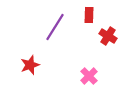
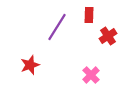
purple line: moved 2 px right
red cross: rotated 24 degrees clockwise
pink cross: moved 2 px right, 1 px up
